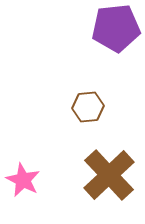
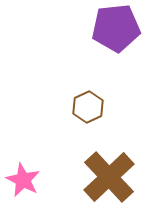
brown hexagon: rotated 20 degrees counterclockwise
brown cross: moved 2 px down
